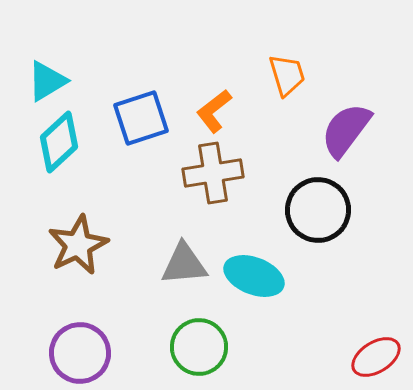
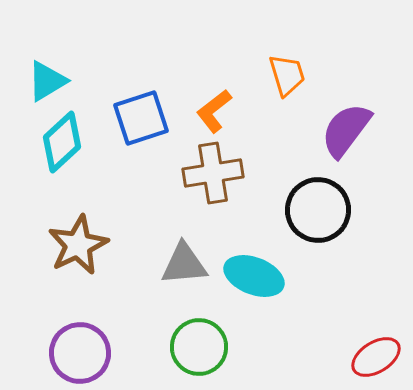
cyan diamond: moved 3 px right
